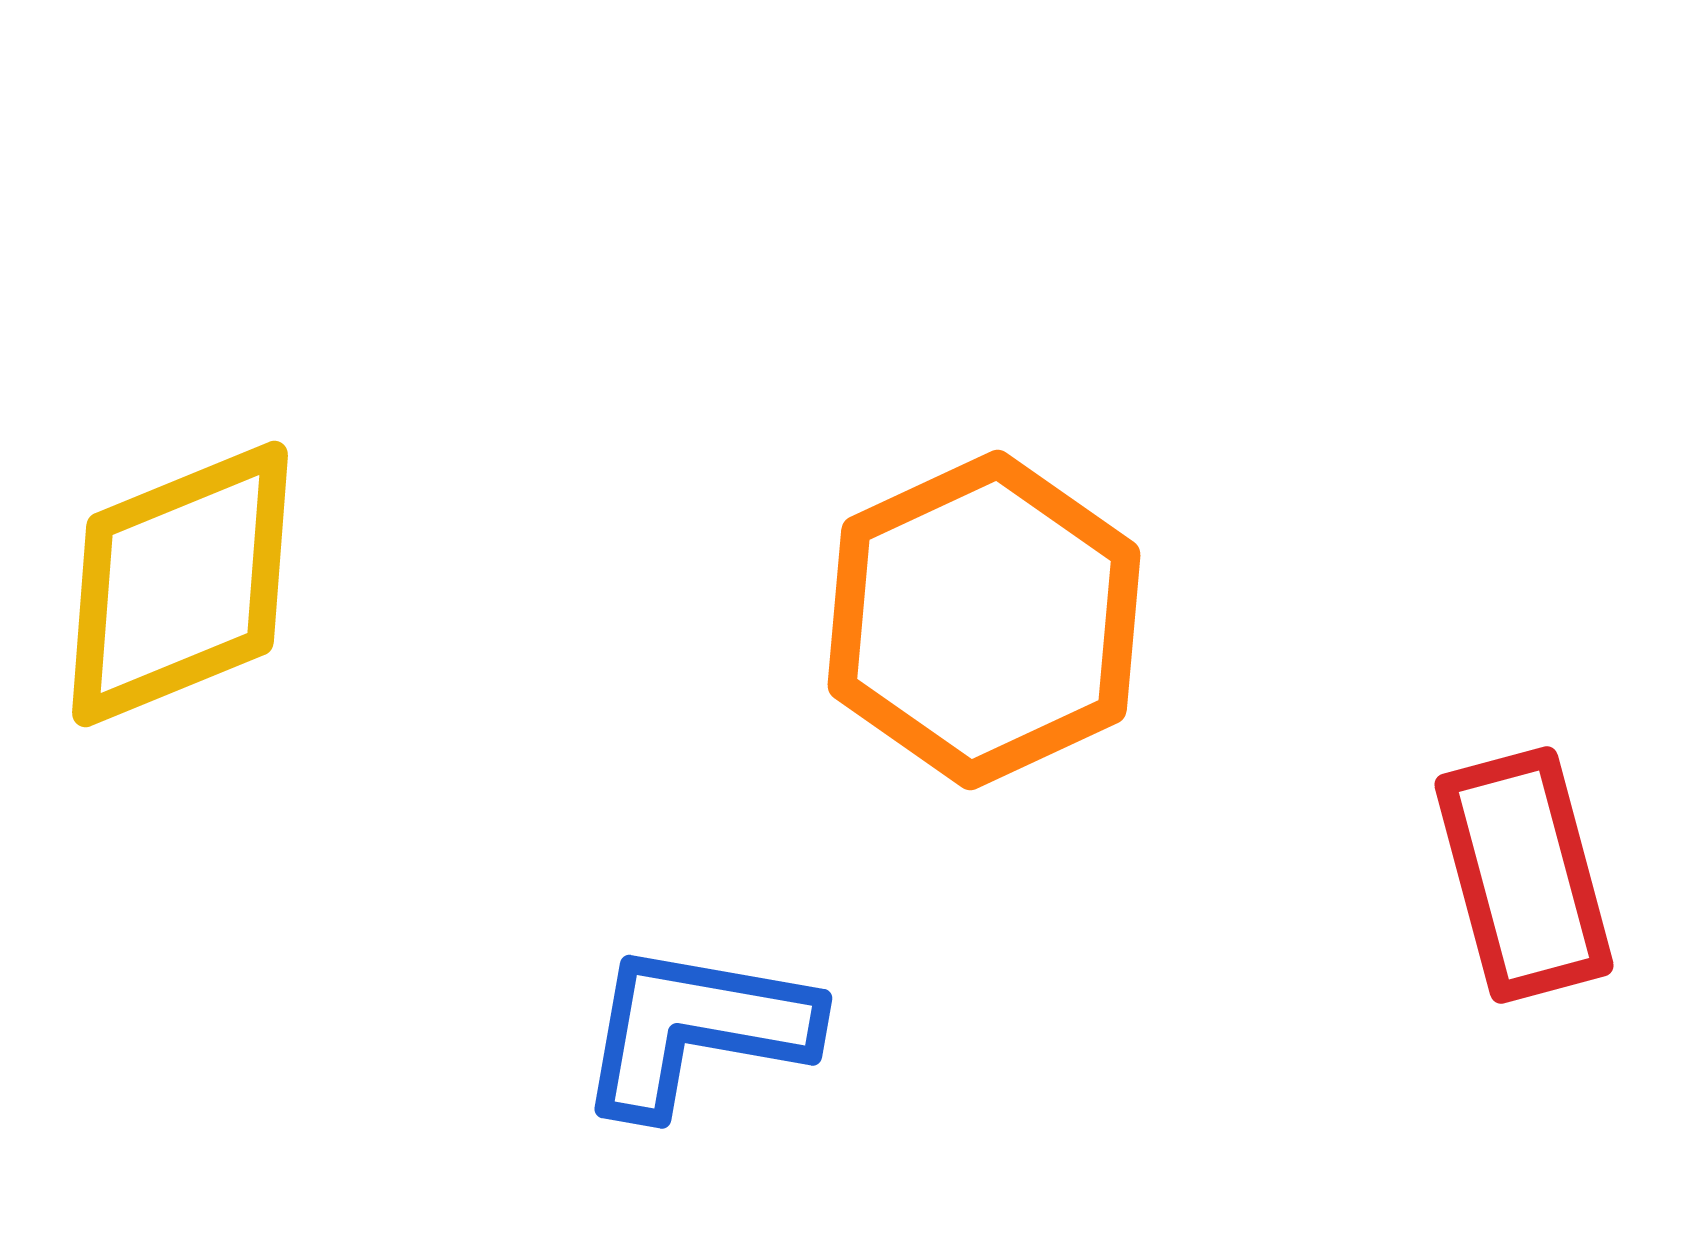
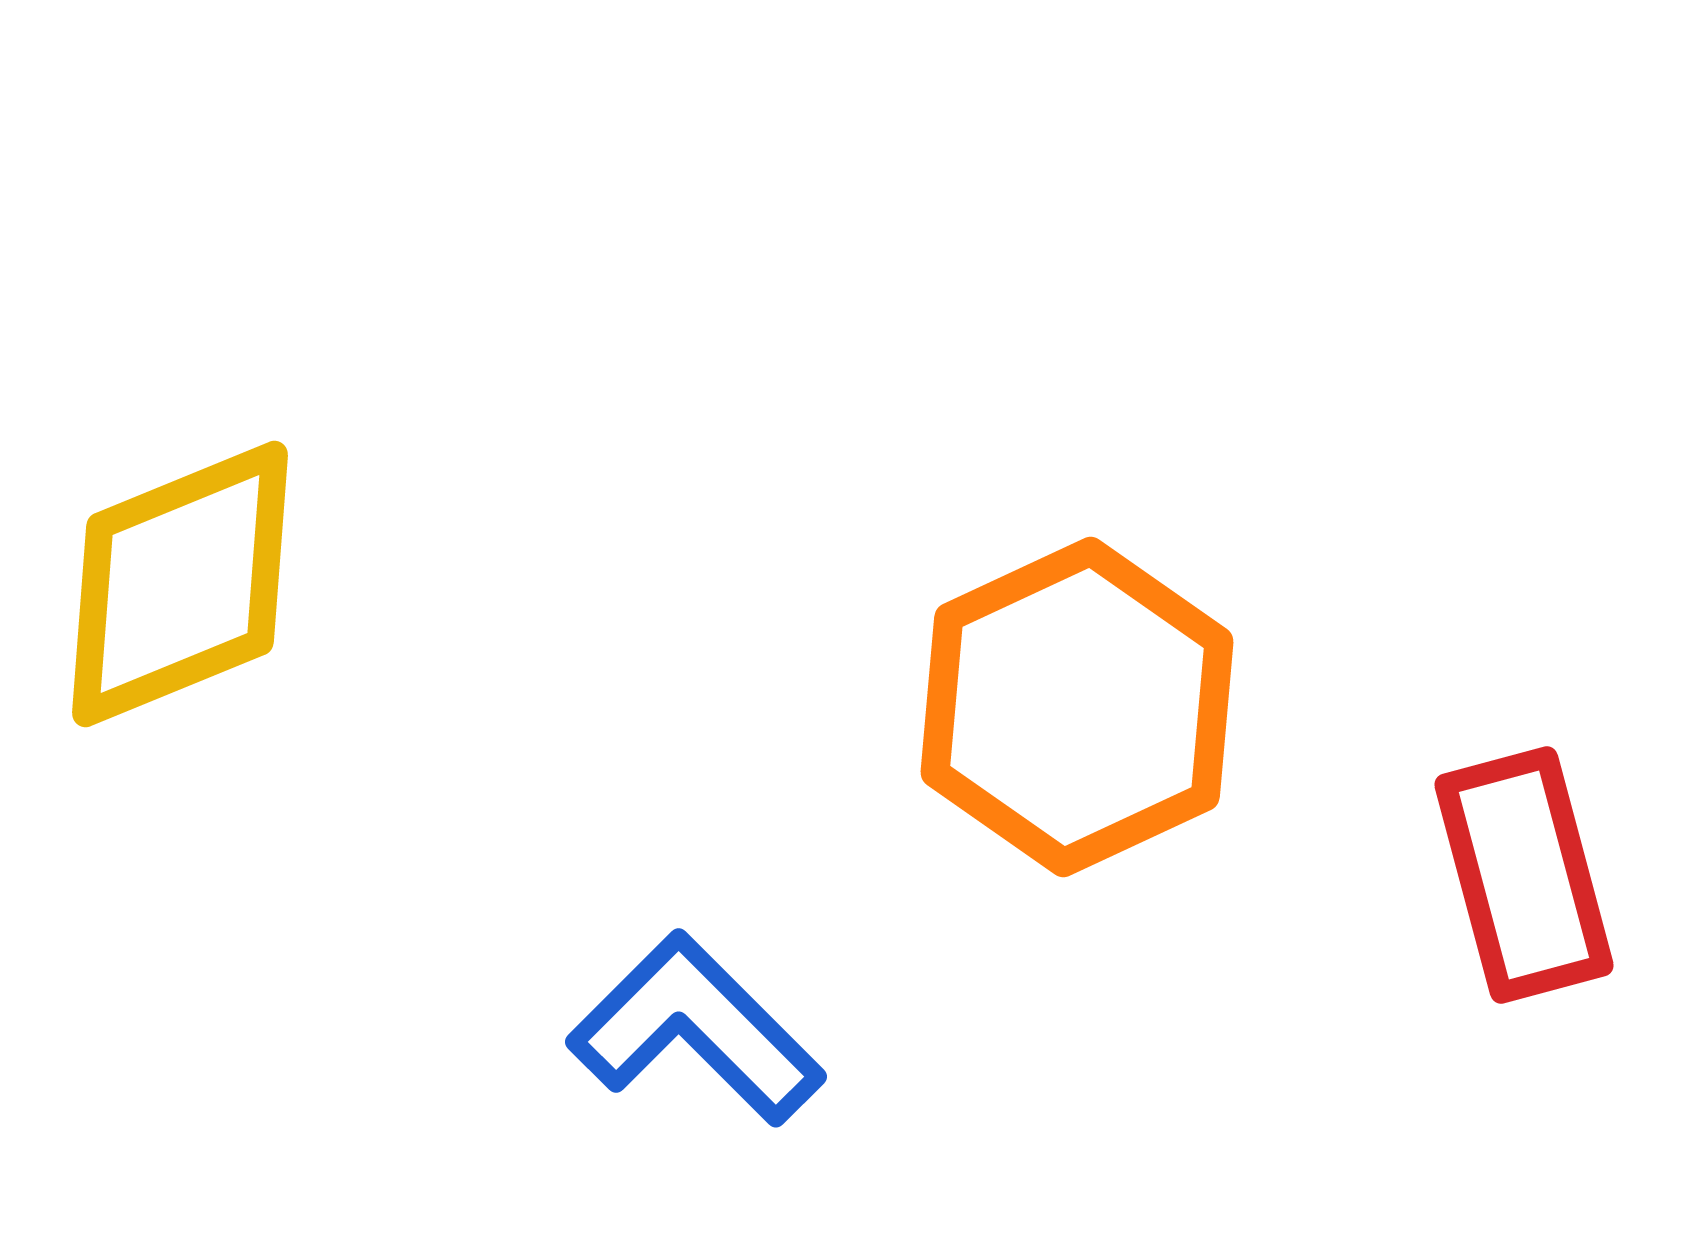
orange hexagon: moved 93 px right, 87 px down
blue L-shape: rotated 35 degrees clockwise
